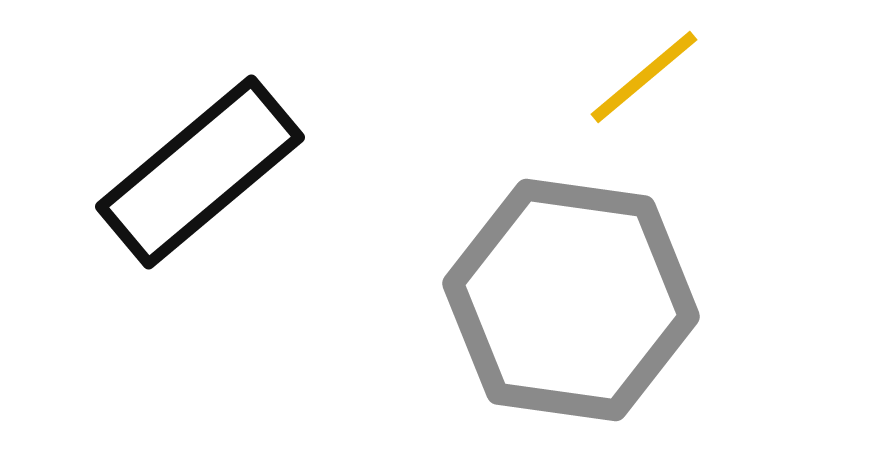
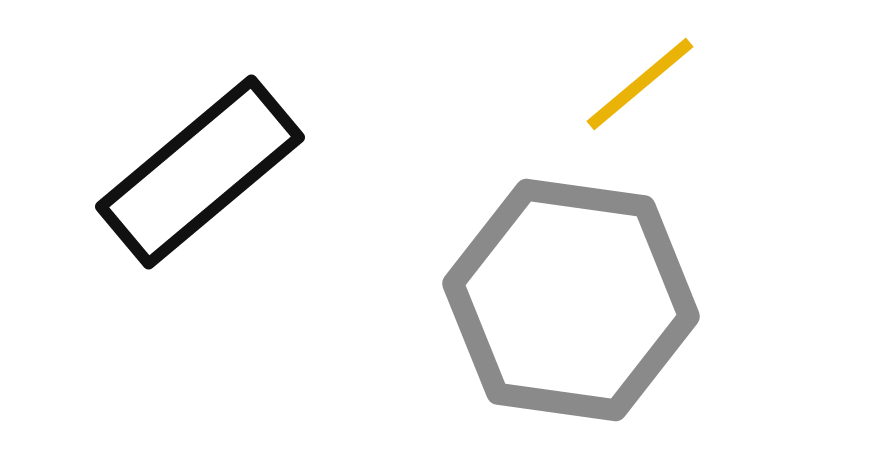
yellow line: moved 4 px left, 7 px down
